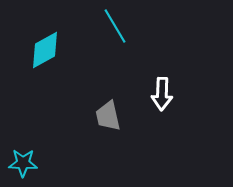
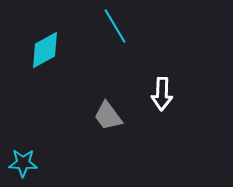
gray trapezoid: rotated 24 degrees counterclockwise
